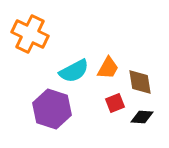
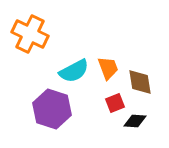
orange trapezoid: rotated 50 degrees counterclockwise
black diamond: moved 7 px left, 4 px down
